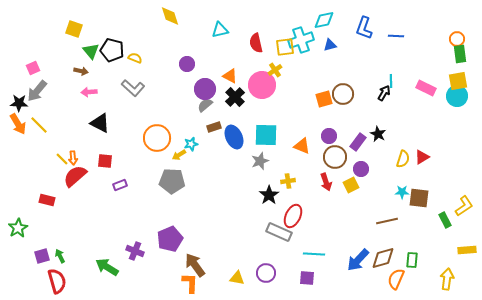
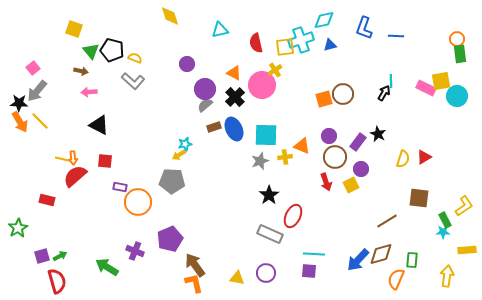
pink square at (33, 68): rotated 16 degrees counterclockwise
orange triangle at (230, 76): moved 4 px right, 3 px up
yellow square at (458, 81): moved 17 px left
gray L-shape at (133, 88): moved 7 px up
black triangle at (100, 123): moved 1 px left, 2 px down
orange arrow at (18, 124): moved 2 px right, 2 px up
yellow line at (39, 125): moved 1 px right, 4 px up
blue ellipse at (234, 137): moved 8 px up
orange circle at (157, 138): moved 19 px left, 64 px down
cyan star at (191, 144): moved 6 px left
red triangle at (422, 157): moved 2 px right
yellow line at (62, 159): rotated 32 degrees counterclockwise
yellow cross at (288, 181): moved 3 px left, 24 px up
purple rectangle at (120, 185): moved 2 px down; rotated 32 degrees clockwise
cyan star at (402, 192): moved 41 px right, 40 px down
brown line at (387, 221): rotated 20 degrees counterclockwise
gray rectangle at (279, 232): moved 9 px left, 2 px down
green arrow at (60, 256): rotated 88 degrees clockwise
brown diamond at (383, 258): moved 2 px left, 4 px up
purple square at (307, 278): moved 2 px right, 7 px up
yellow arrow at (447, 279): moved 3 px up
orange L-shape at (190, 283): moved 4 px right; rotated 15 degrees counterclockwise
